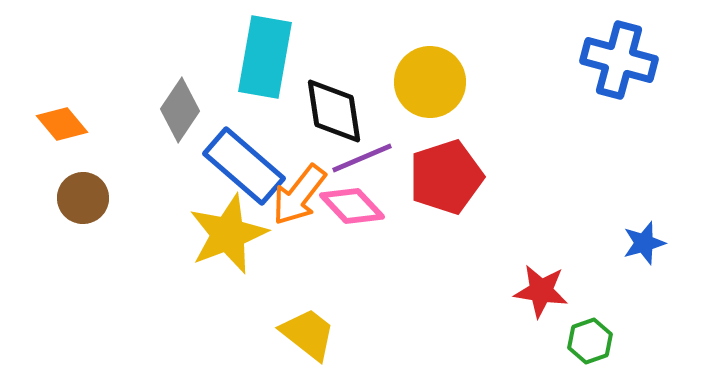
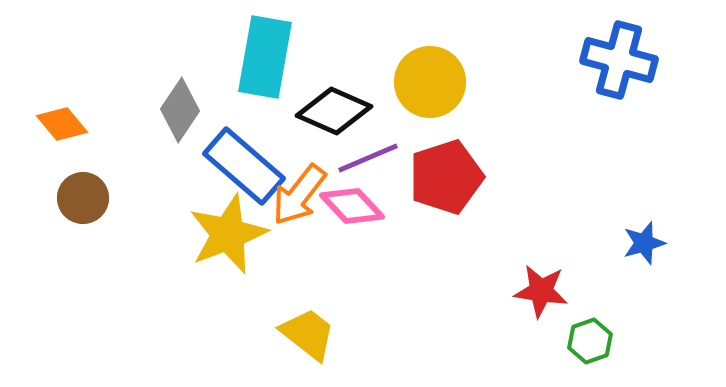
black diamond: rotated 58 degrees counterclockwise
purple line: moved 6 px right
